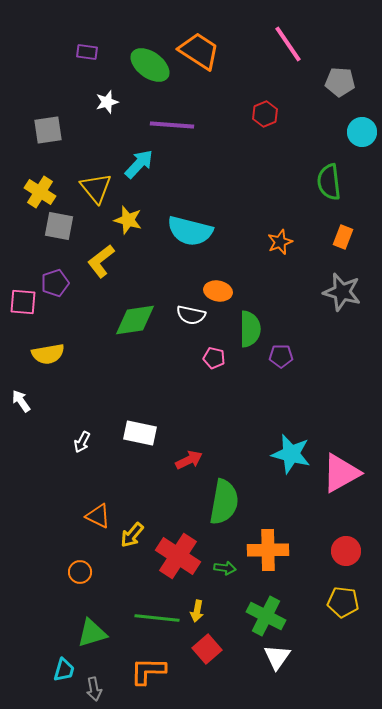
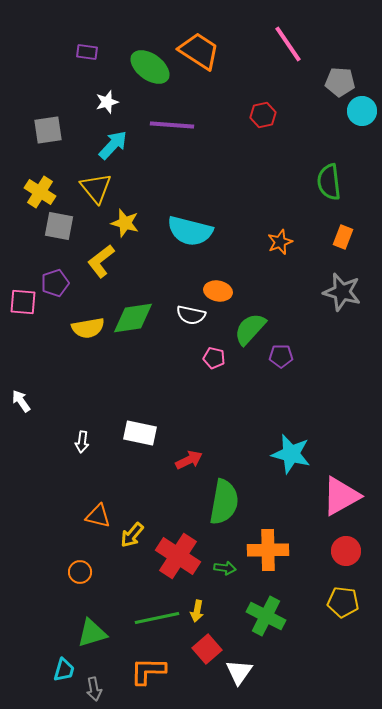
green ellipse at (150, 65): moved 2 px down
red hexagon at (265, 114): moved 2 px left, 1 px down; rotated 10 degrees clockwise
cyan circle at (362, 132): moved 21 px up
cyan arrow at (139, 164): moved 26 px left, 19 px up
yellow star at (128, 220): moved 3 px left, 3 px down
green diamond at (135, 320): moved 2 px left, 2 px up
green semicircle at (250, 329): rotated 138 degrees counterclockwise
yellow semicircle at (48, 354): moved 40 px right, 26 px up
white arrow at (82, 442): rotated 20 degrees counterclockwise
pink triangle at (341, 473): moved 23 px down
orange triangle at (98, 516): rotated 12 degrees counterclockwise
green line at (157, 618): rotated 18 degrees counterclockwise
white triangle at (277, 657): moved 38 px left, 15 px down
